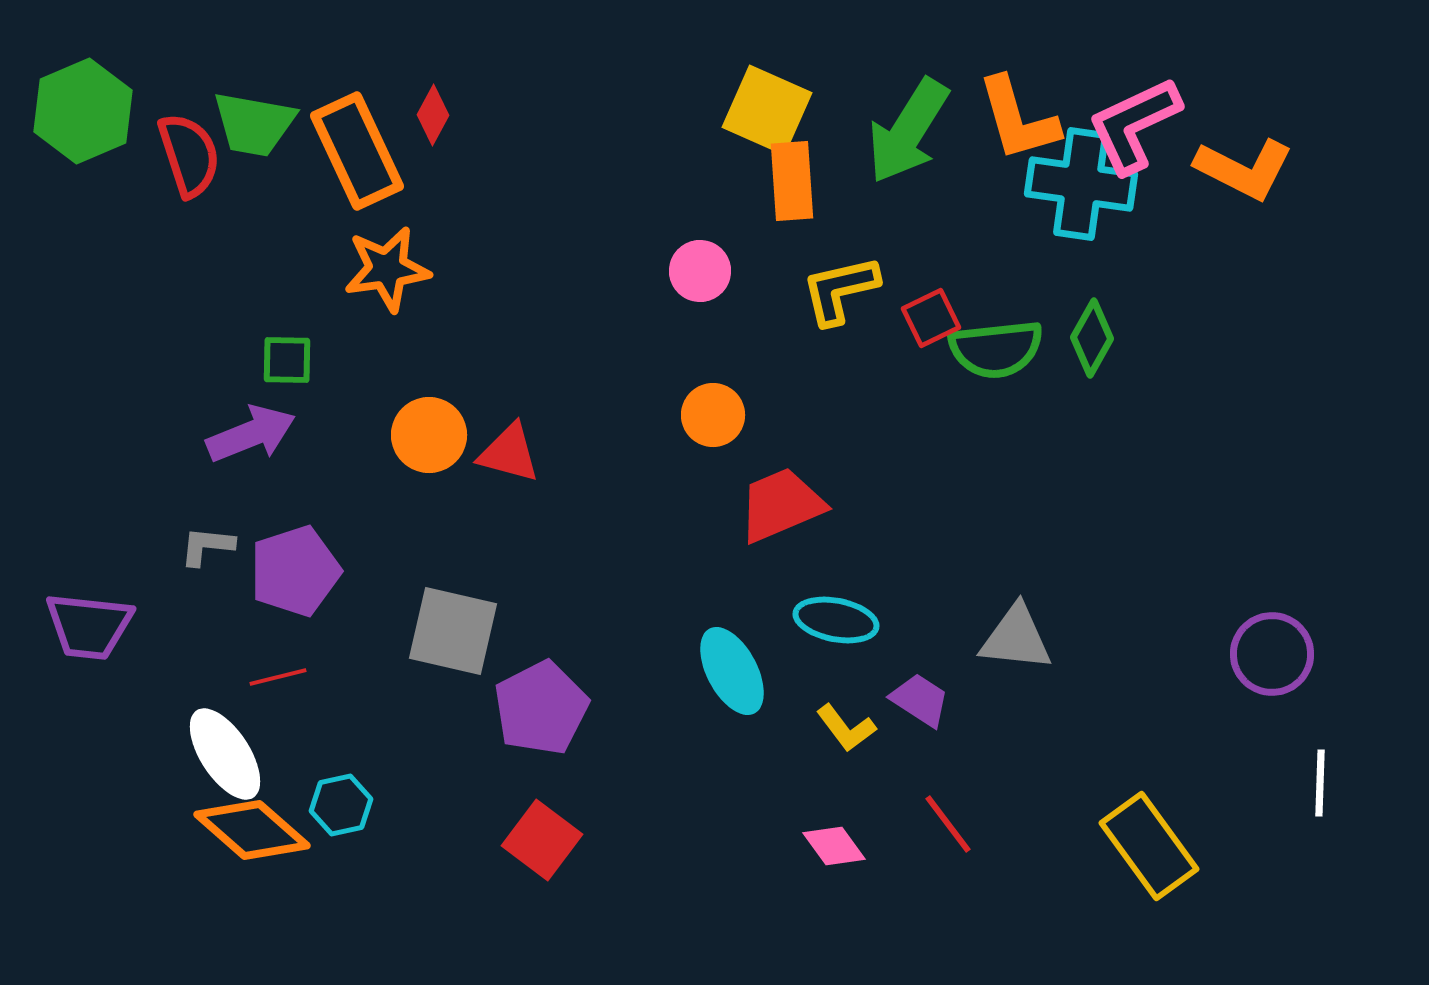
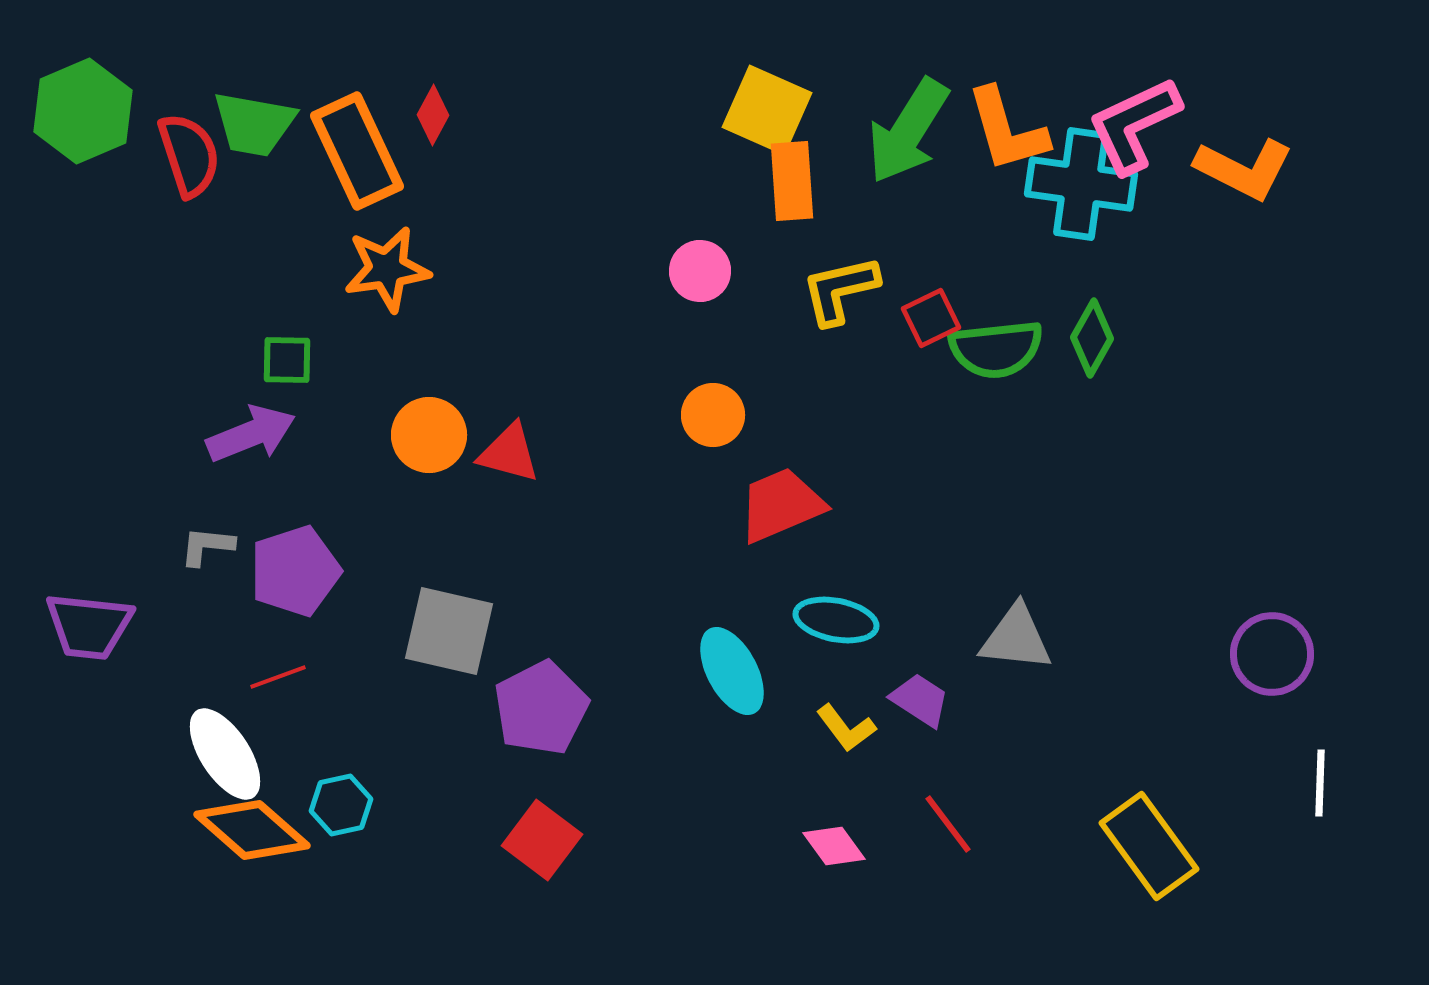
orange L-shape at (1018, 119): moved 11 px left, 11 px down
gray square at (453, 631): moved 4 px left
red line at (278, 677): rotated 6 degrees counterclockwise
